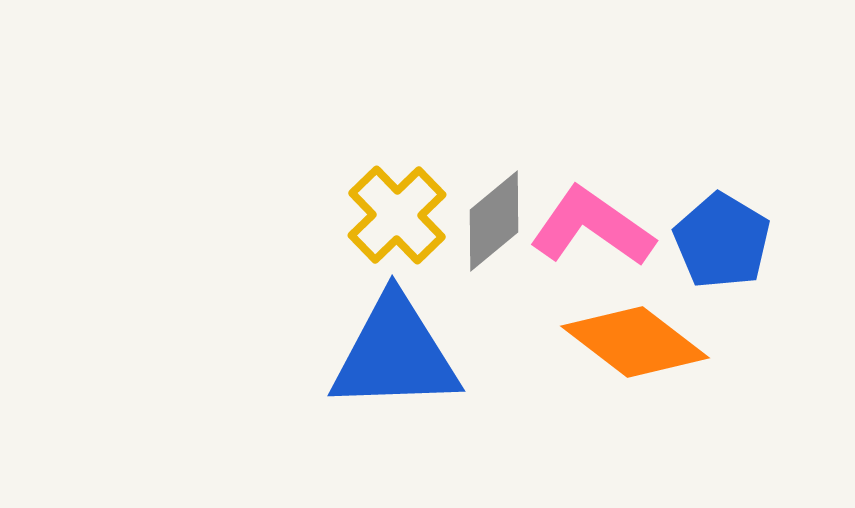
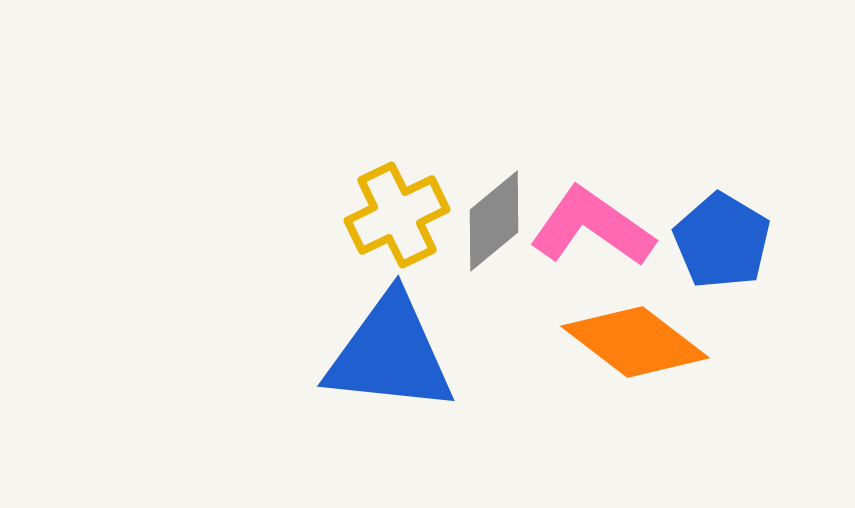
yellow cross: rotated 18 degrees clockwise
blue triangle: moved 5 px left; rotated 8 degrees clockwise
